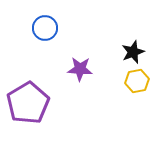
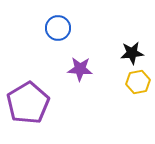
blue circle: moved 13 px right
black star: moved 1 px left, 1 px down; rotated 15 degrees clockwise
yellow hexagon: moved 1 px right, 1 px down
